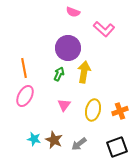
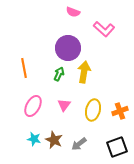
pink ellipse: moved 8 px right, 10 px down
